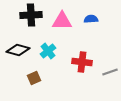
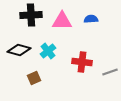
black diamond: moved 1 px right
